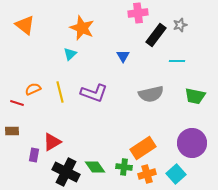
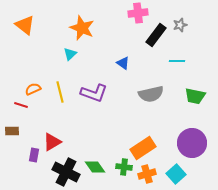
blue triangle: moved 7 px down; rotated 24 degrees counterclockwise
red line: moved 4 px right, 2 px down
